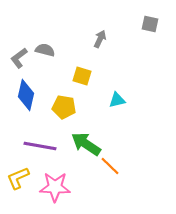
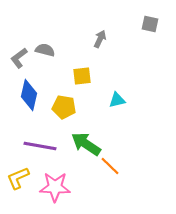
yellow square: rotated 24 degrees counterclockwise
blue diamond: moved 3 px right
